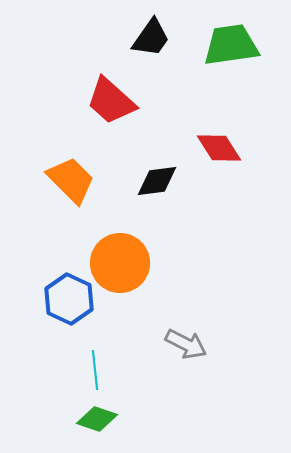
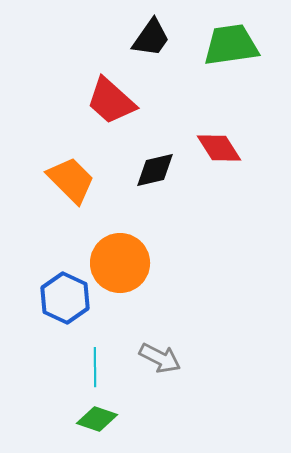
black diamond: moved 2 px left, 11 px up; rotated 6 degrees counterclockwise
blue hexagon: moved 4 px left, 1 px up
gray arrow: moved 26 px left, 14 px down
cyan line: moved 3 px up; rotated 6 degrees clockwise
